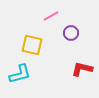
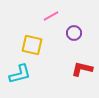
purple circle: moved 3 px right
